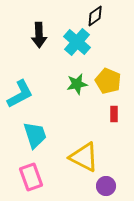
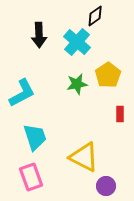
yellow pentagon: moved 6 px up; rotated 15 degrees clockwise
cyan L-shape: moved 2 px right, 1 px up
red rectangle: moved 6 px right
cyan trapezoid: moved 2 px down
